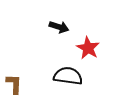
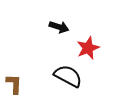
red star: rotated 20 degrees clockwise
black semicircle: rotated 20 degrees clockwise
